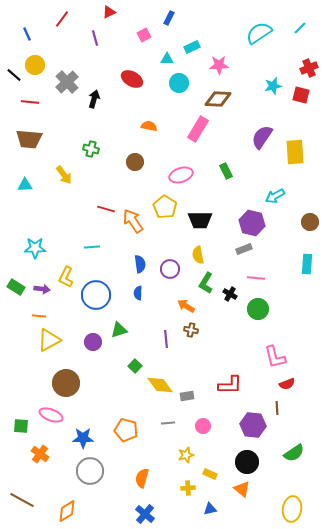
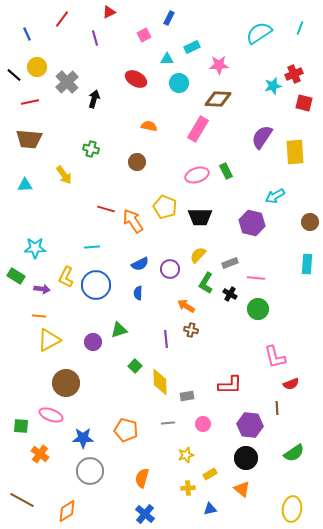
cyan line at (300, 28): rotated 24 degrees counterclockwise
yellow circle at (35, 65): moved 2 px right, 2 px down
red cross at (309, 68): moved 15 px left, 6 px down
red ellipse at (132, 79): moved 4 px right
red square at (301, 95): moved 3 px right, 8 px down
red line at (30, 102): rotated 18 degrees counterclockwise
brown circle at (135, 162): moved 2 px right
pink ellipse at (181, 175): moved 16 px right
yellow pentagon at (165, 207): rotated 10 degrees counterclockwise
black trapezoid at (200, 220): moved 3 px up
gray rectangle at (244, 249): moved 14 px left, 14 px down
yellow semicircle at (198, 255): rotated 54 degrees clockwise
blue semicircle at (140, 264): rotated 72 degrees clockwise
green rectangle at (16, 287): moved 11 px up
blue circle at (96, 295): moved 10 px up
red semicircle at (287, 384): moved 4 px right
yellow diamond at (160, 385): moved 3 px up; rotated 36 degrees clockwise
purple hexagon at (253, 425): moved 3 px left
pink circle at (203, 426): moved 2 px up
black circle at (247, 462): moved 1 px left, 4 px up
yellow rectangle at (210, 474): rotated 56 degrees counterclockwise
